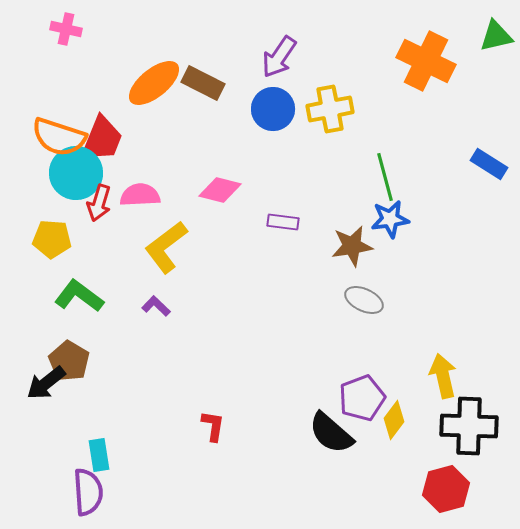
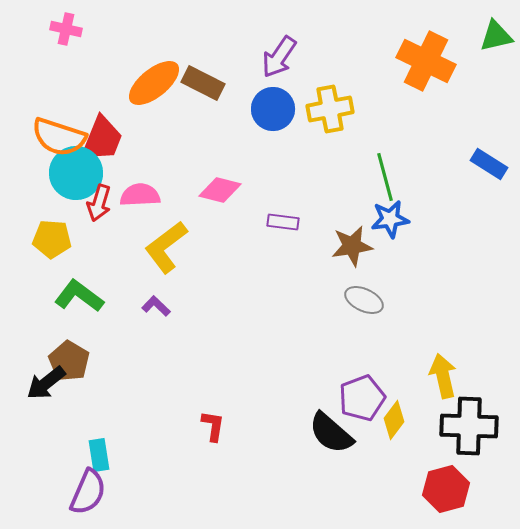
purple semicircle: rotated 27 degrees clockwise
